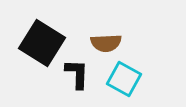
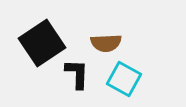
black square: rotated 24 degrees clockwise
